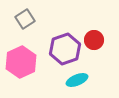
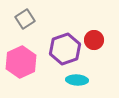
cyan ellipse: rotated 25 degrees clockwise
